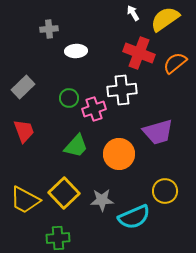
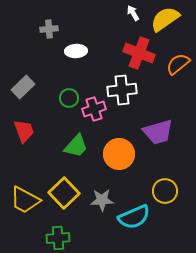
orange semicircle: moved 3 px right, 1 px down
